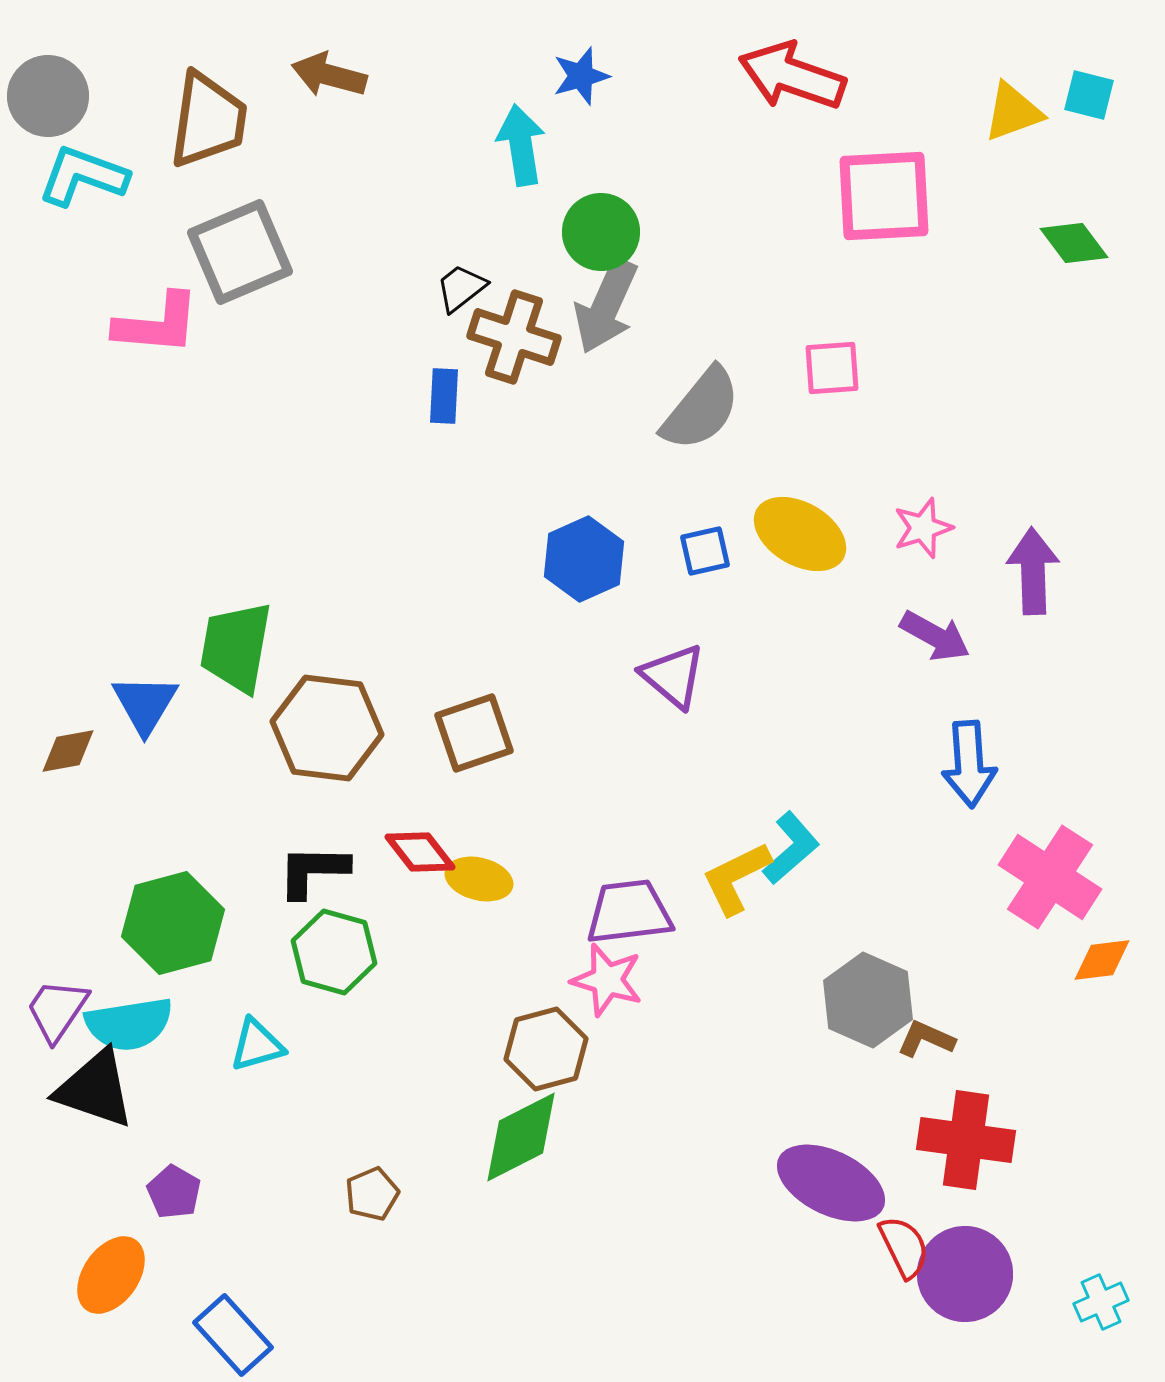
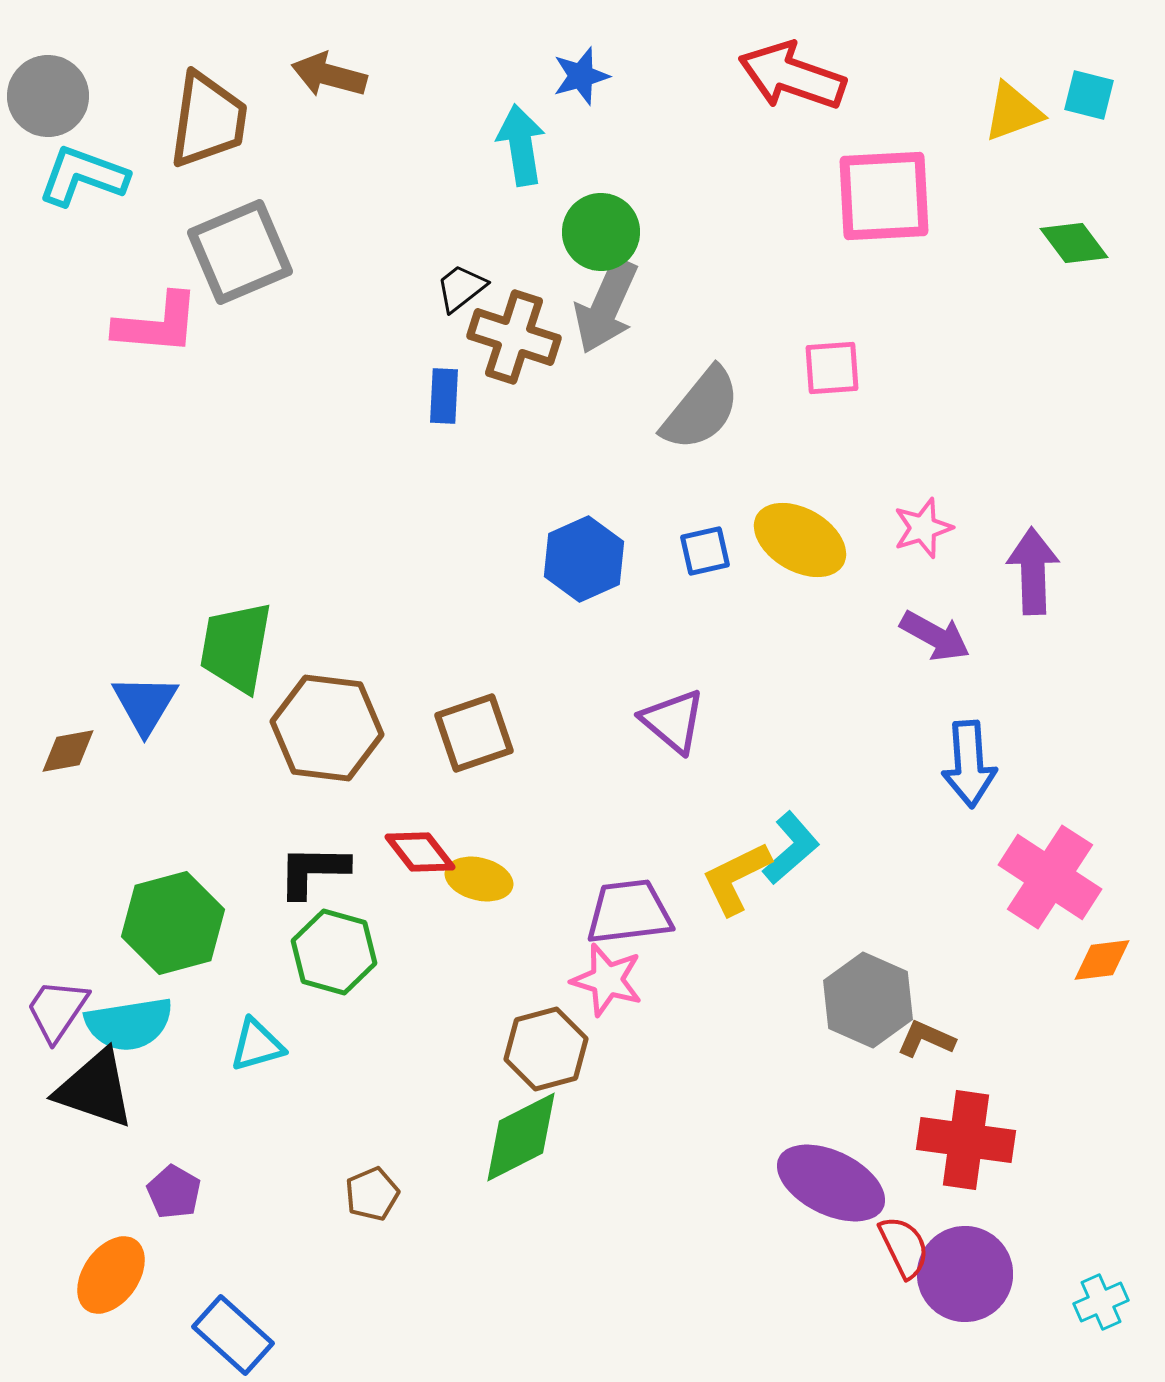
yellow ellipse at (800, 534): moved 6 px down
purple triangle at (673, 676): moved 45 px down
blue rectangle at (233, 1335): rotated 6 degrees counterclockwise
